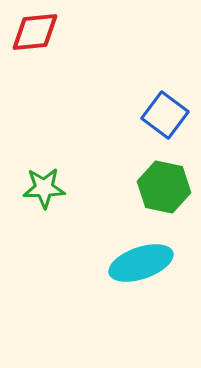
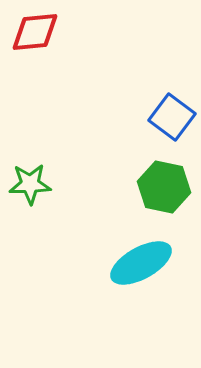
blue square: moved 7 px right, 2 px down
green star: moved 14 px left, 4 px up
cyan ellipse: rotated 10 degrees counterclockwise
